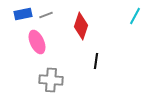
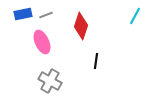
pink ellipse: moved 5 px right
gray cross: moved 1 px left, 1 px down; rotated 25 degrees clockwise
